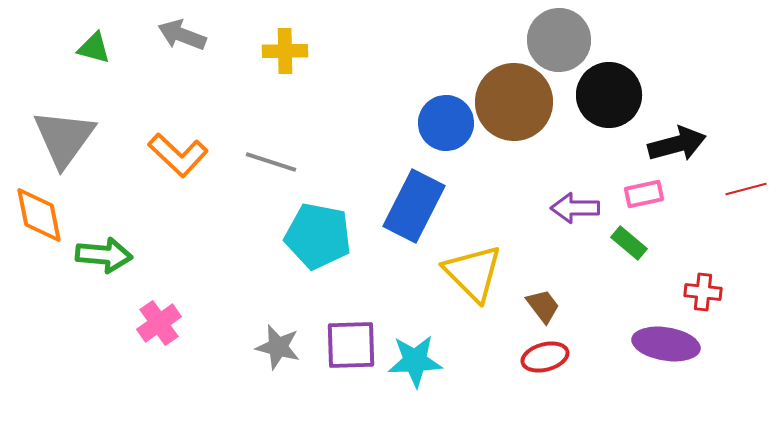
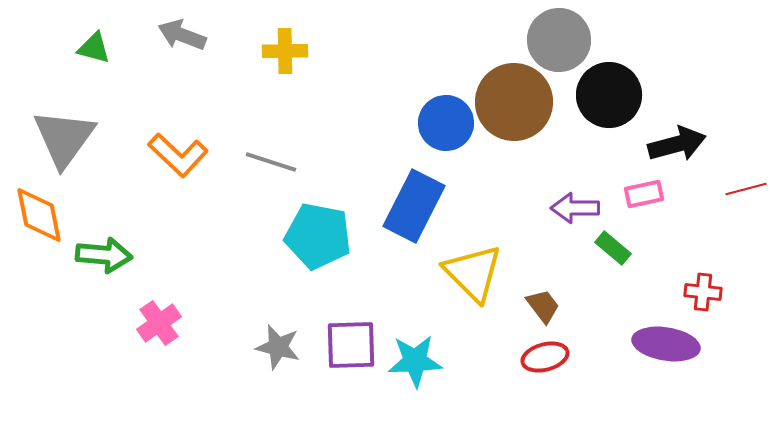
green rectangle: moved 16 px left, 5 px down
